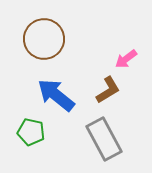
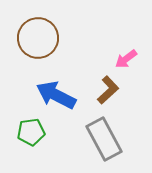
brown circle: moved 6 px left, 1 px up
brown L-shape: rotated 12 degrees counterclockwise
blue arrow: rotated 12 degrees counterclockwise
green pentagon: rotated 20 degrees counterclockwise
